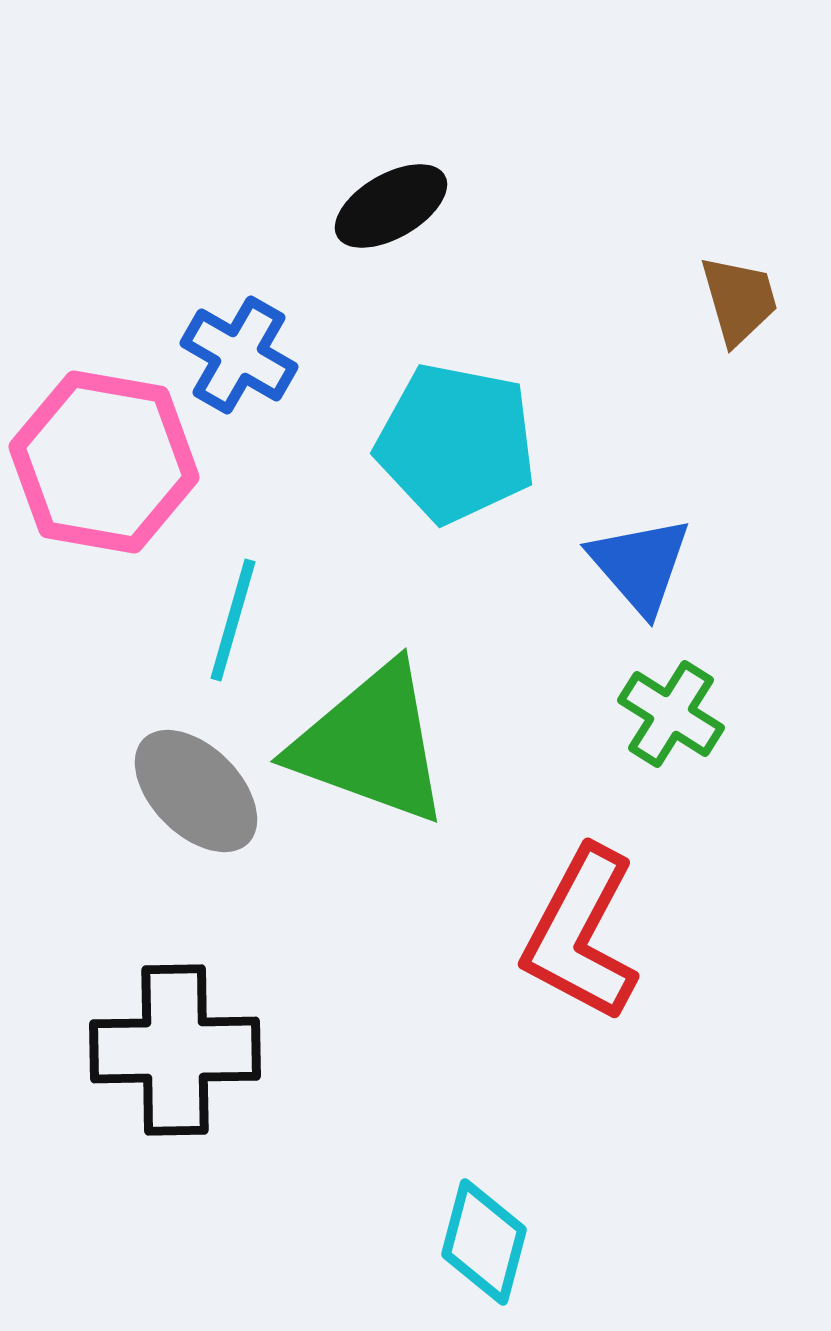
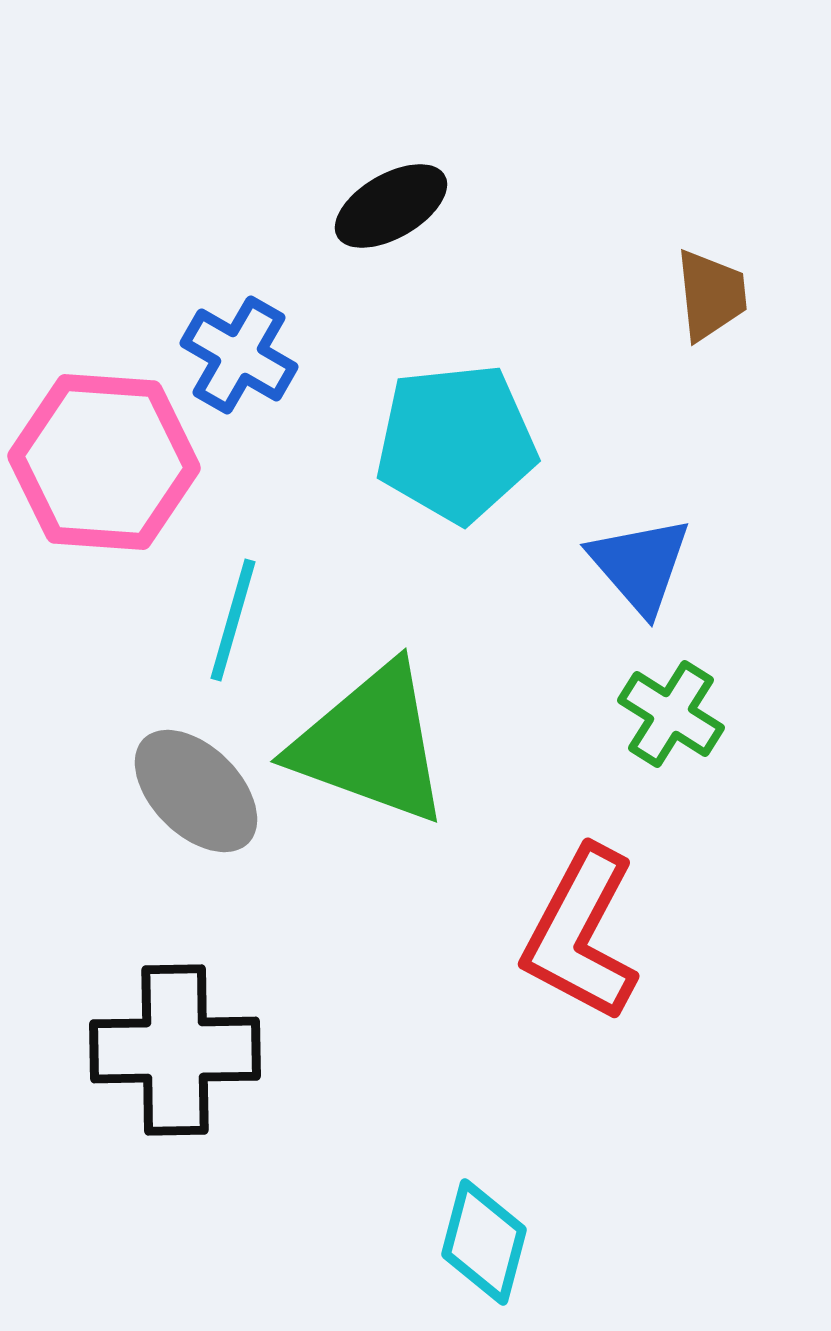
brown trapezoid: moved 28 px left, 5 px up; rotated 10 degrees clockwise
cyan pentagon: rotated 17 degrees counterclockwise
pink hexagon: rotated 6 degrees counterclockwise
